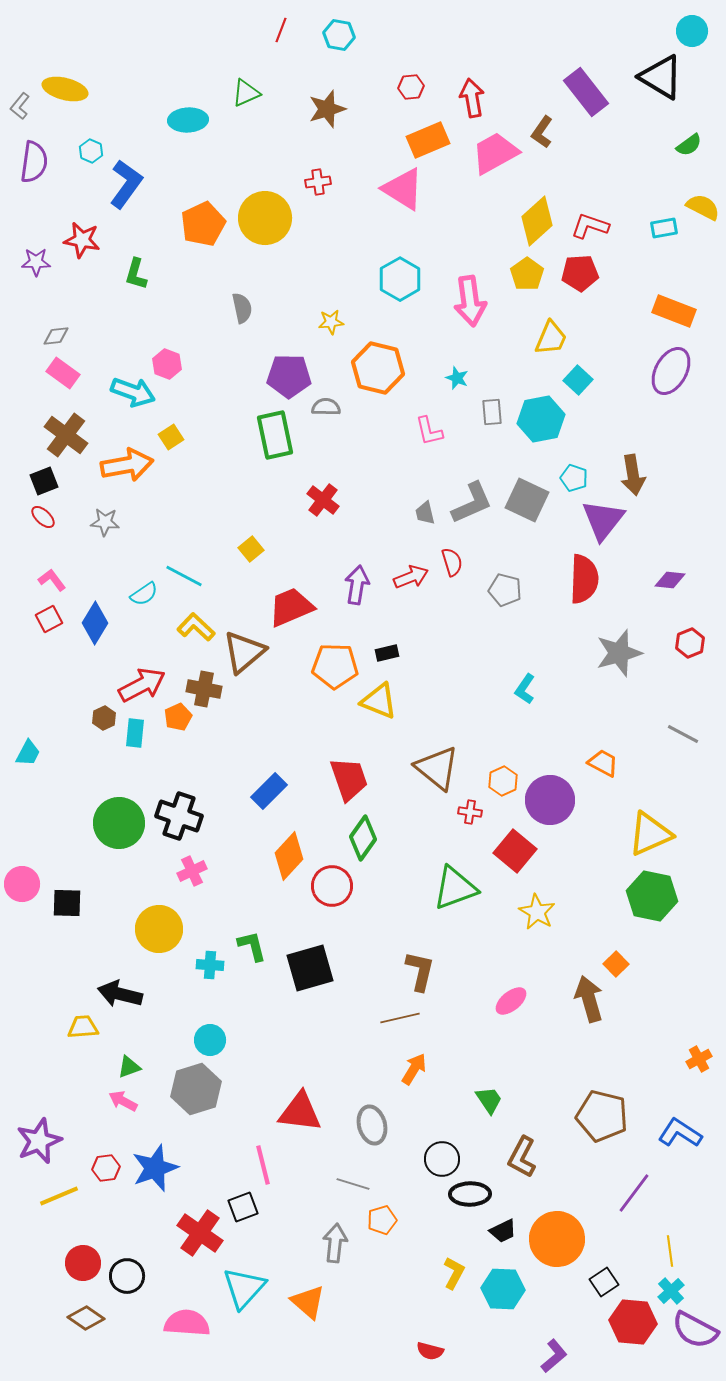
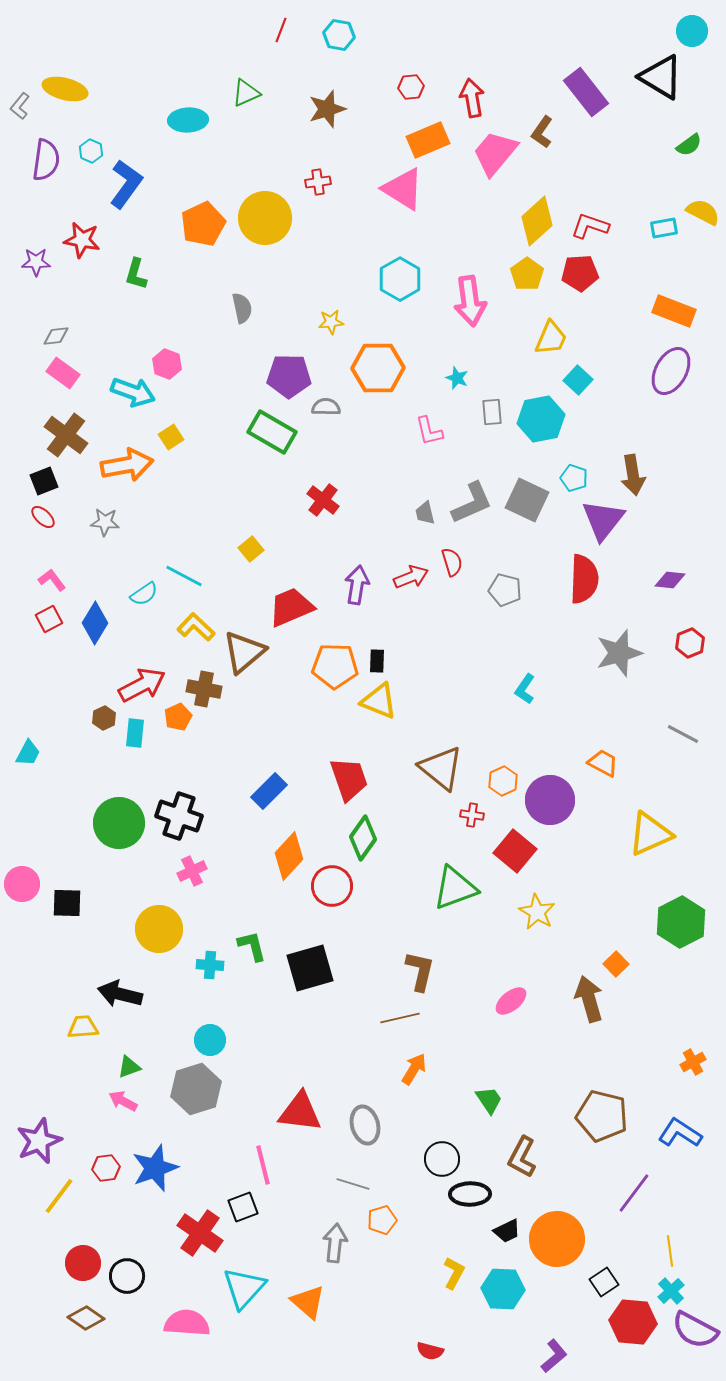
pink trapezoid at (495, 153): rotated 21 degrees counterclockwise
purple semicircle at (34, 162): moved 12 px right, 2 px up
yellow semicircle at (703, 207): moved 5 px down
orange hexagon at (378, 368): rotated 15 degrees counterclockwise
green rectangle at (275, 435): moved 3 px left, 3 px up; rotated 48 degrees counterclockwise
black rectangle at (387, 653): moved 10 px left, 8 px down; rotated 75 degrees counterclockwise
brown triangle at (437, 768): moved 4 px right
red cross at (470, 812): moved 2 px right, 3 px down
green hexagon at (652, 896): moved 29 px right, 26 px down; rotated 21 degrees clockwise
orange cross at (699, 1059): moved 6 px left, 3 px down
gray ellipse at (372, 1125): moved 7 px left
yellow line at (59, 1196): rotated 30 degrees counterclockwise
black trapezoid at (503, 1231): moved 4 px right
